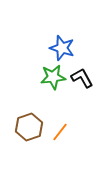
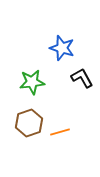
green star: moved 21 px left, 5 px down
brown hexagon: moved 4 px up
orange line: rotated 36 degrees clockwise
